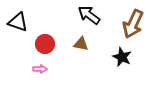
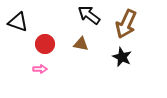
brown arrow: moved 7 px left
